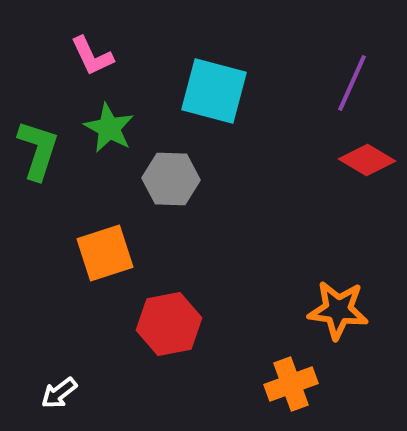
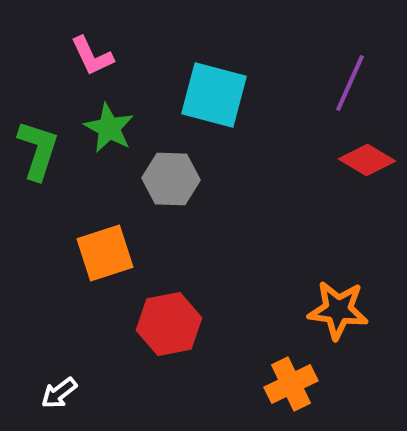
purple line: moved 2 px left
cyan square: moved 4 px down
orange cross: rotated 6 degrees counterclockwise
